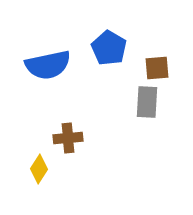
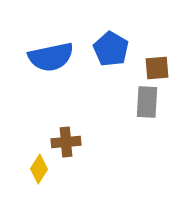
blue pentagon: moved 2 px right, 1 px down
blue semicircle: moved 3 px right, 8 px up
brown cross: moved 2 px left, 4 px down
